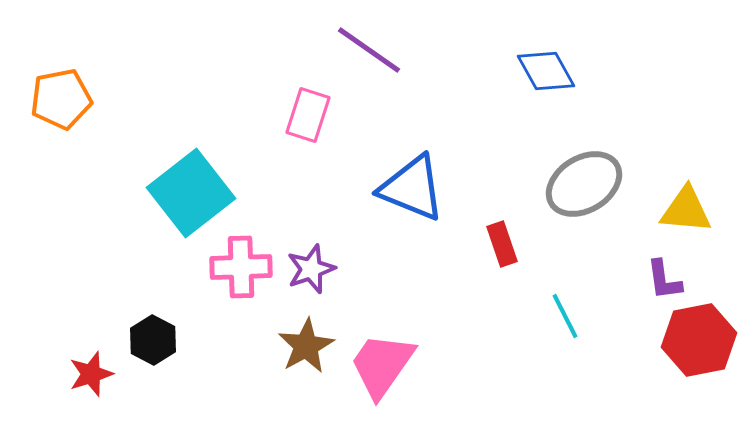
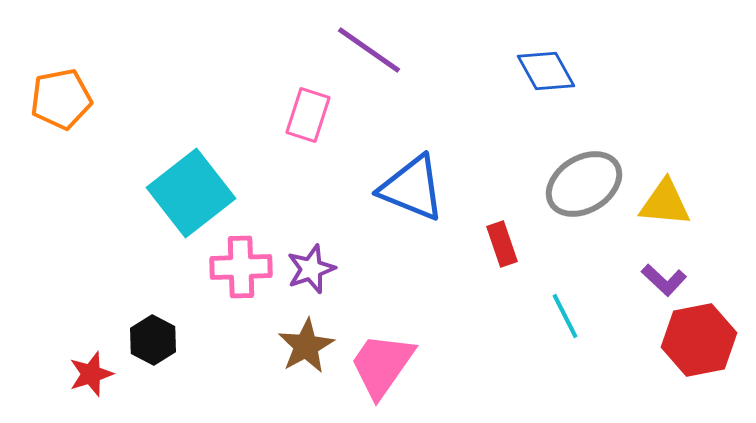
yellow triangle: moved 21 px left, 7 px up
purple L-shape: rotated 39 degrees counterclockwise
